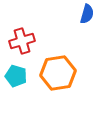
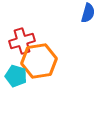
blue semicircle: moved 1 px right, 1 px up
orange hexagon: moved 19 px left, 12 px up
